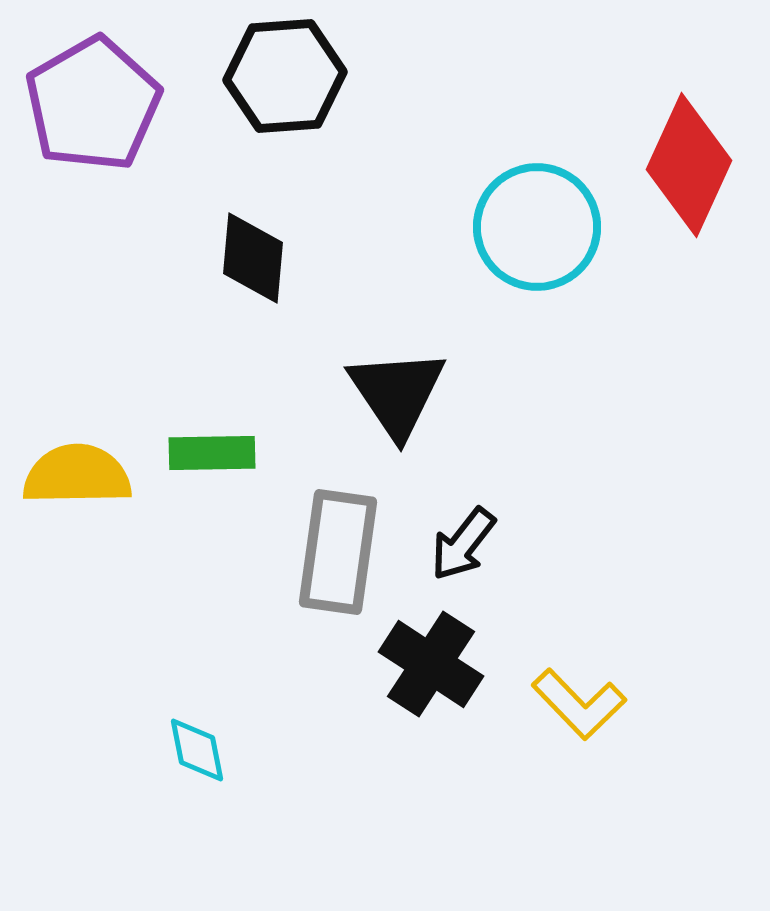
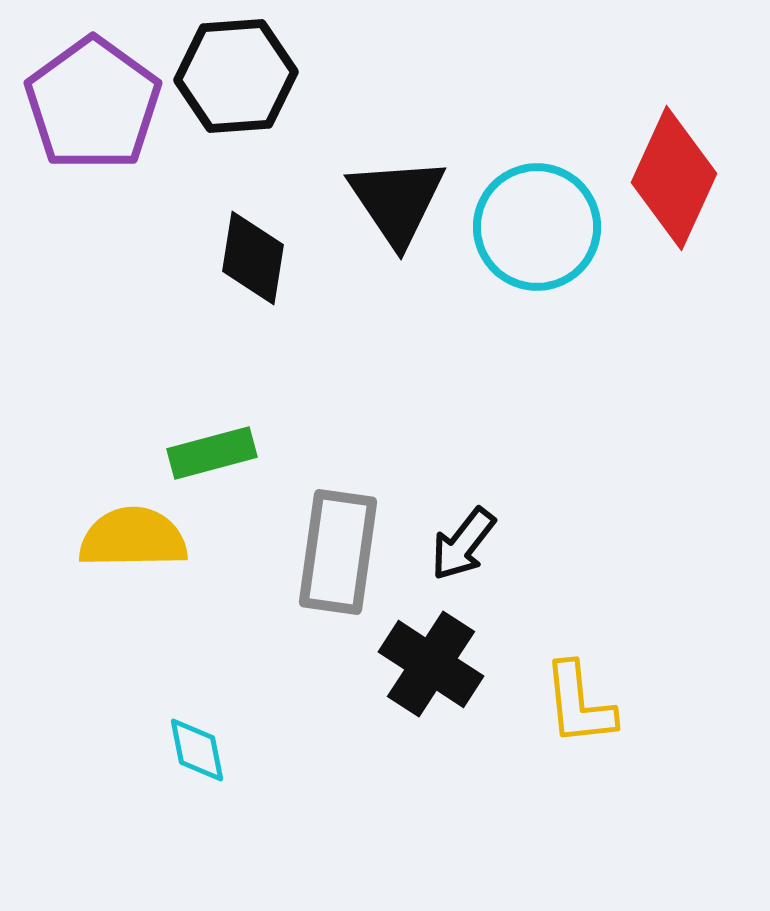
black hexagon: moved 49 px left
purple pentagon: rotated 6 degrees counterclockwise
red diamond: moved 15 px left, 13 px down
black diamond: rotated 4 degrees clockwise
black triangle: moved 192 px up
green rectangle: rotated 14 degrees counterclockwise
yellow semicircle: moved 56 px right, 63 px down
yellow L-shape: rotated 38 degrees clockwise
